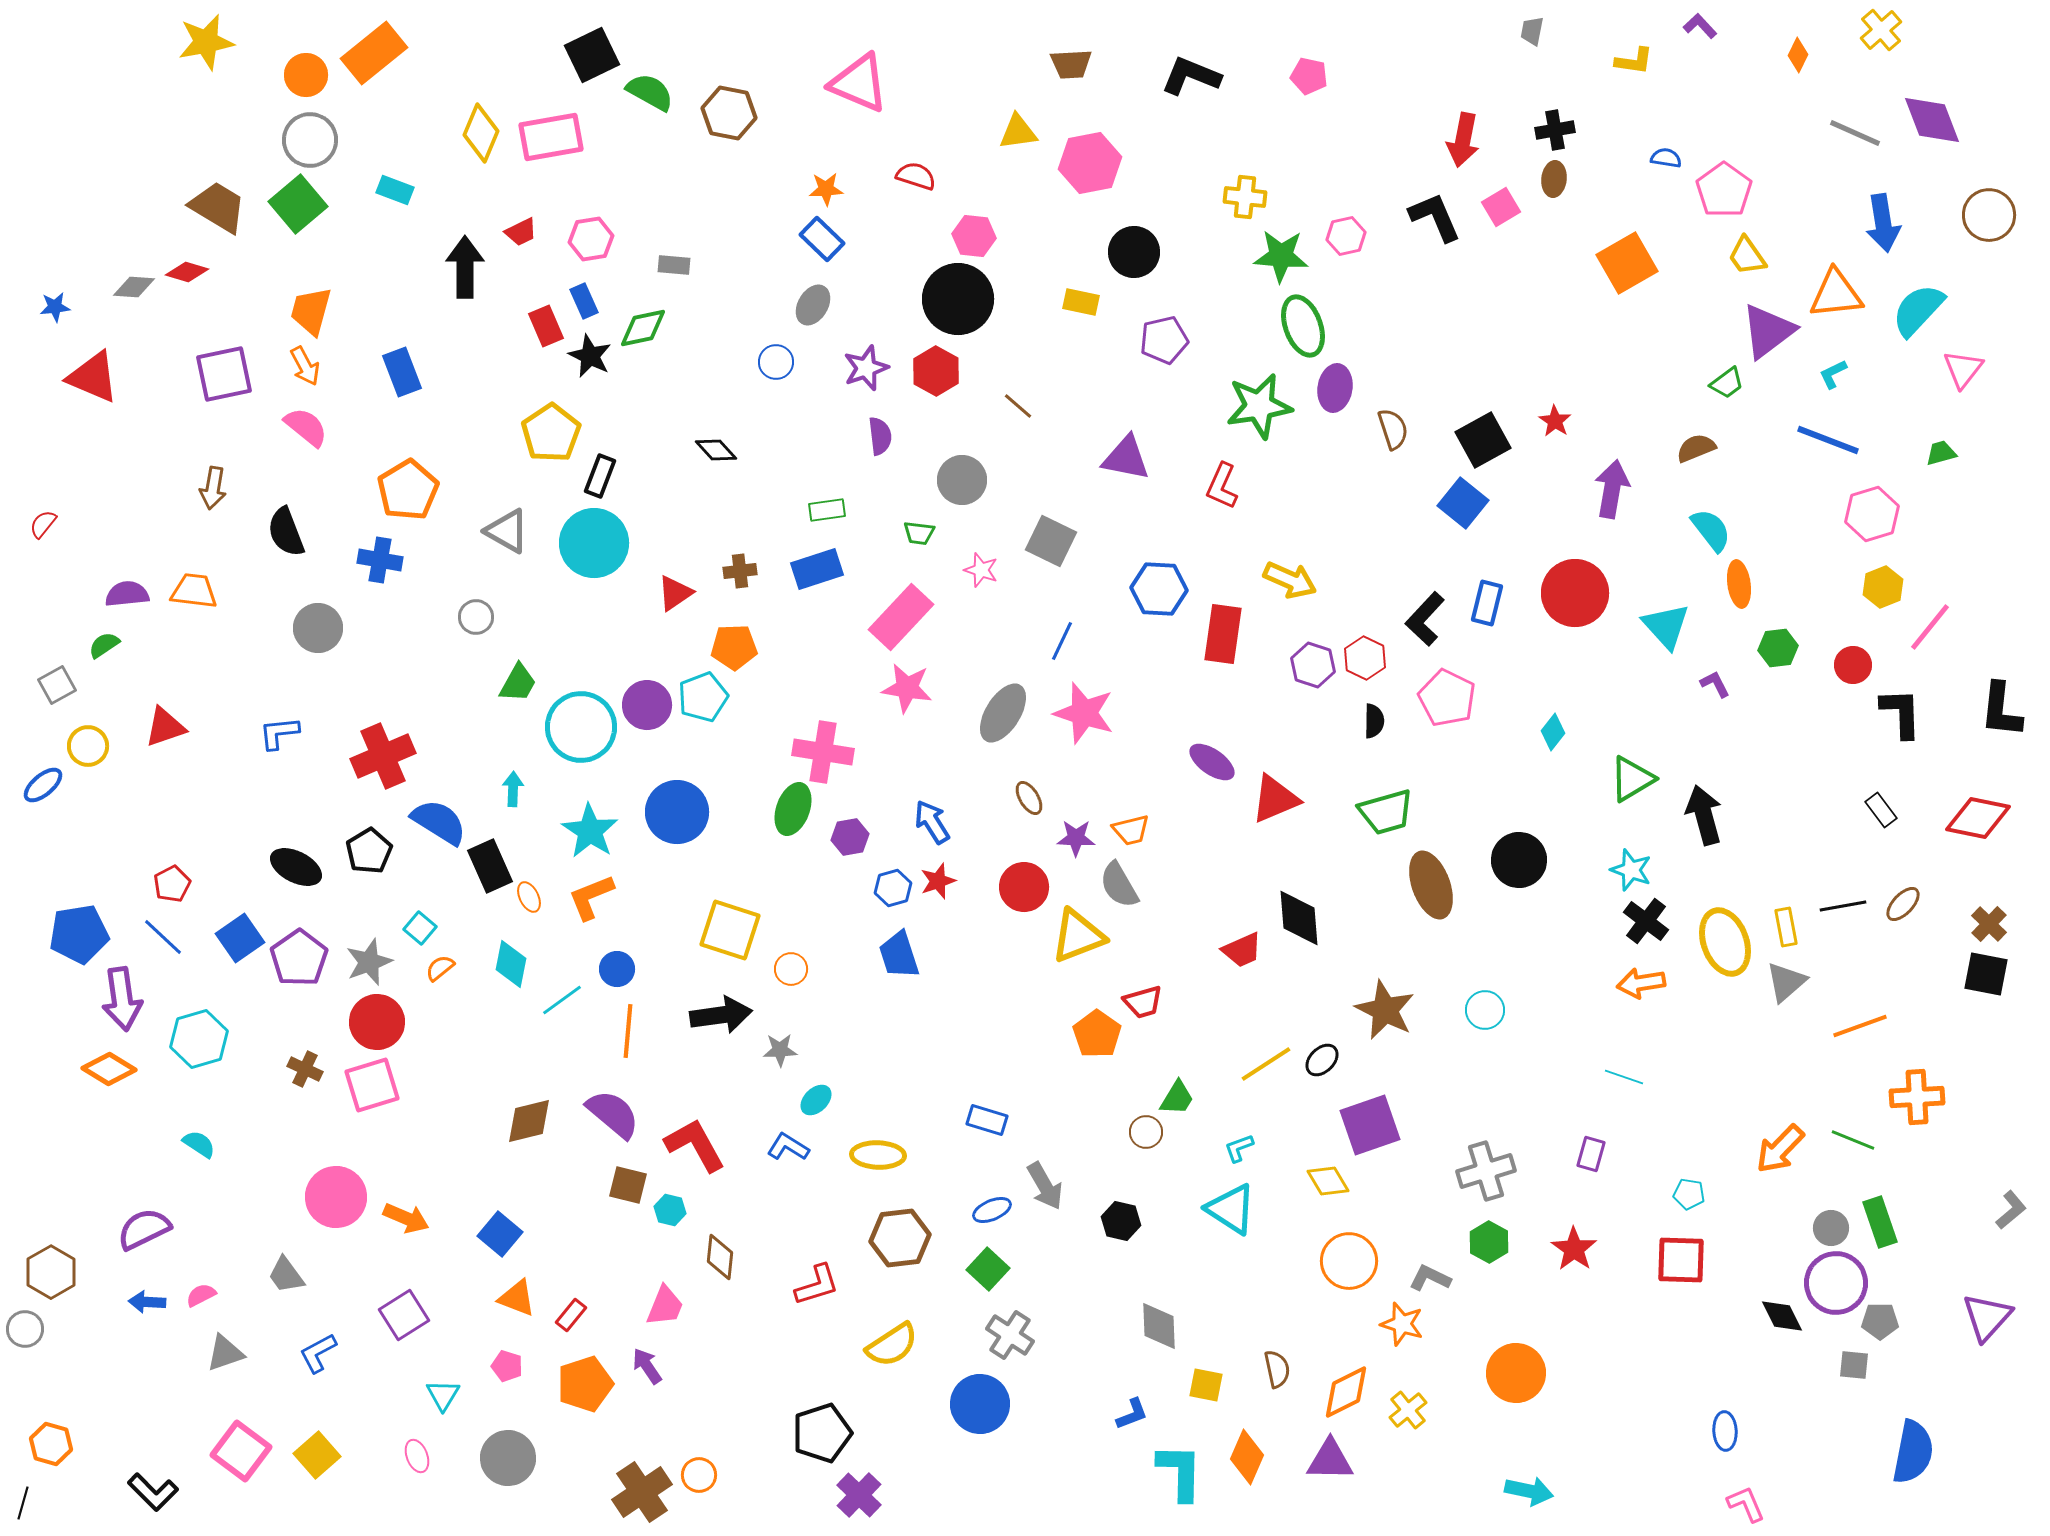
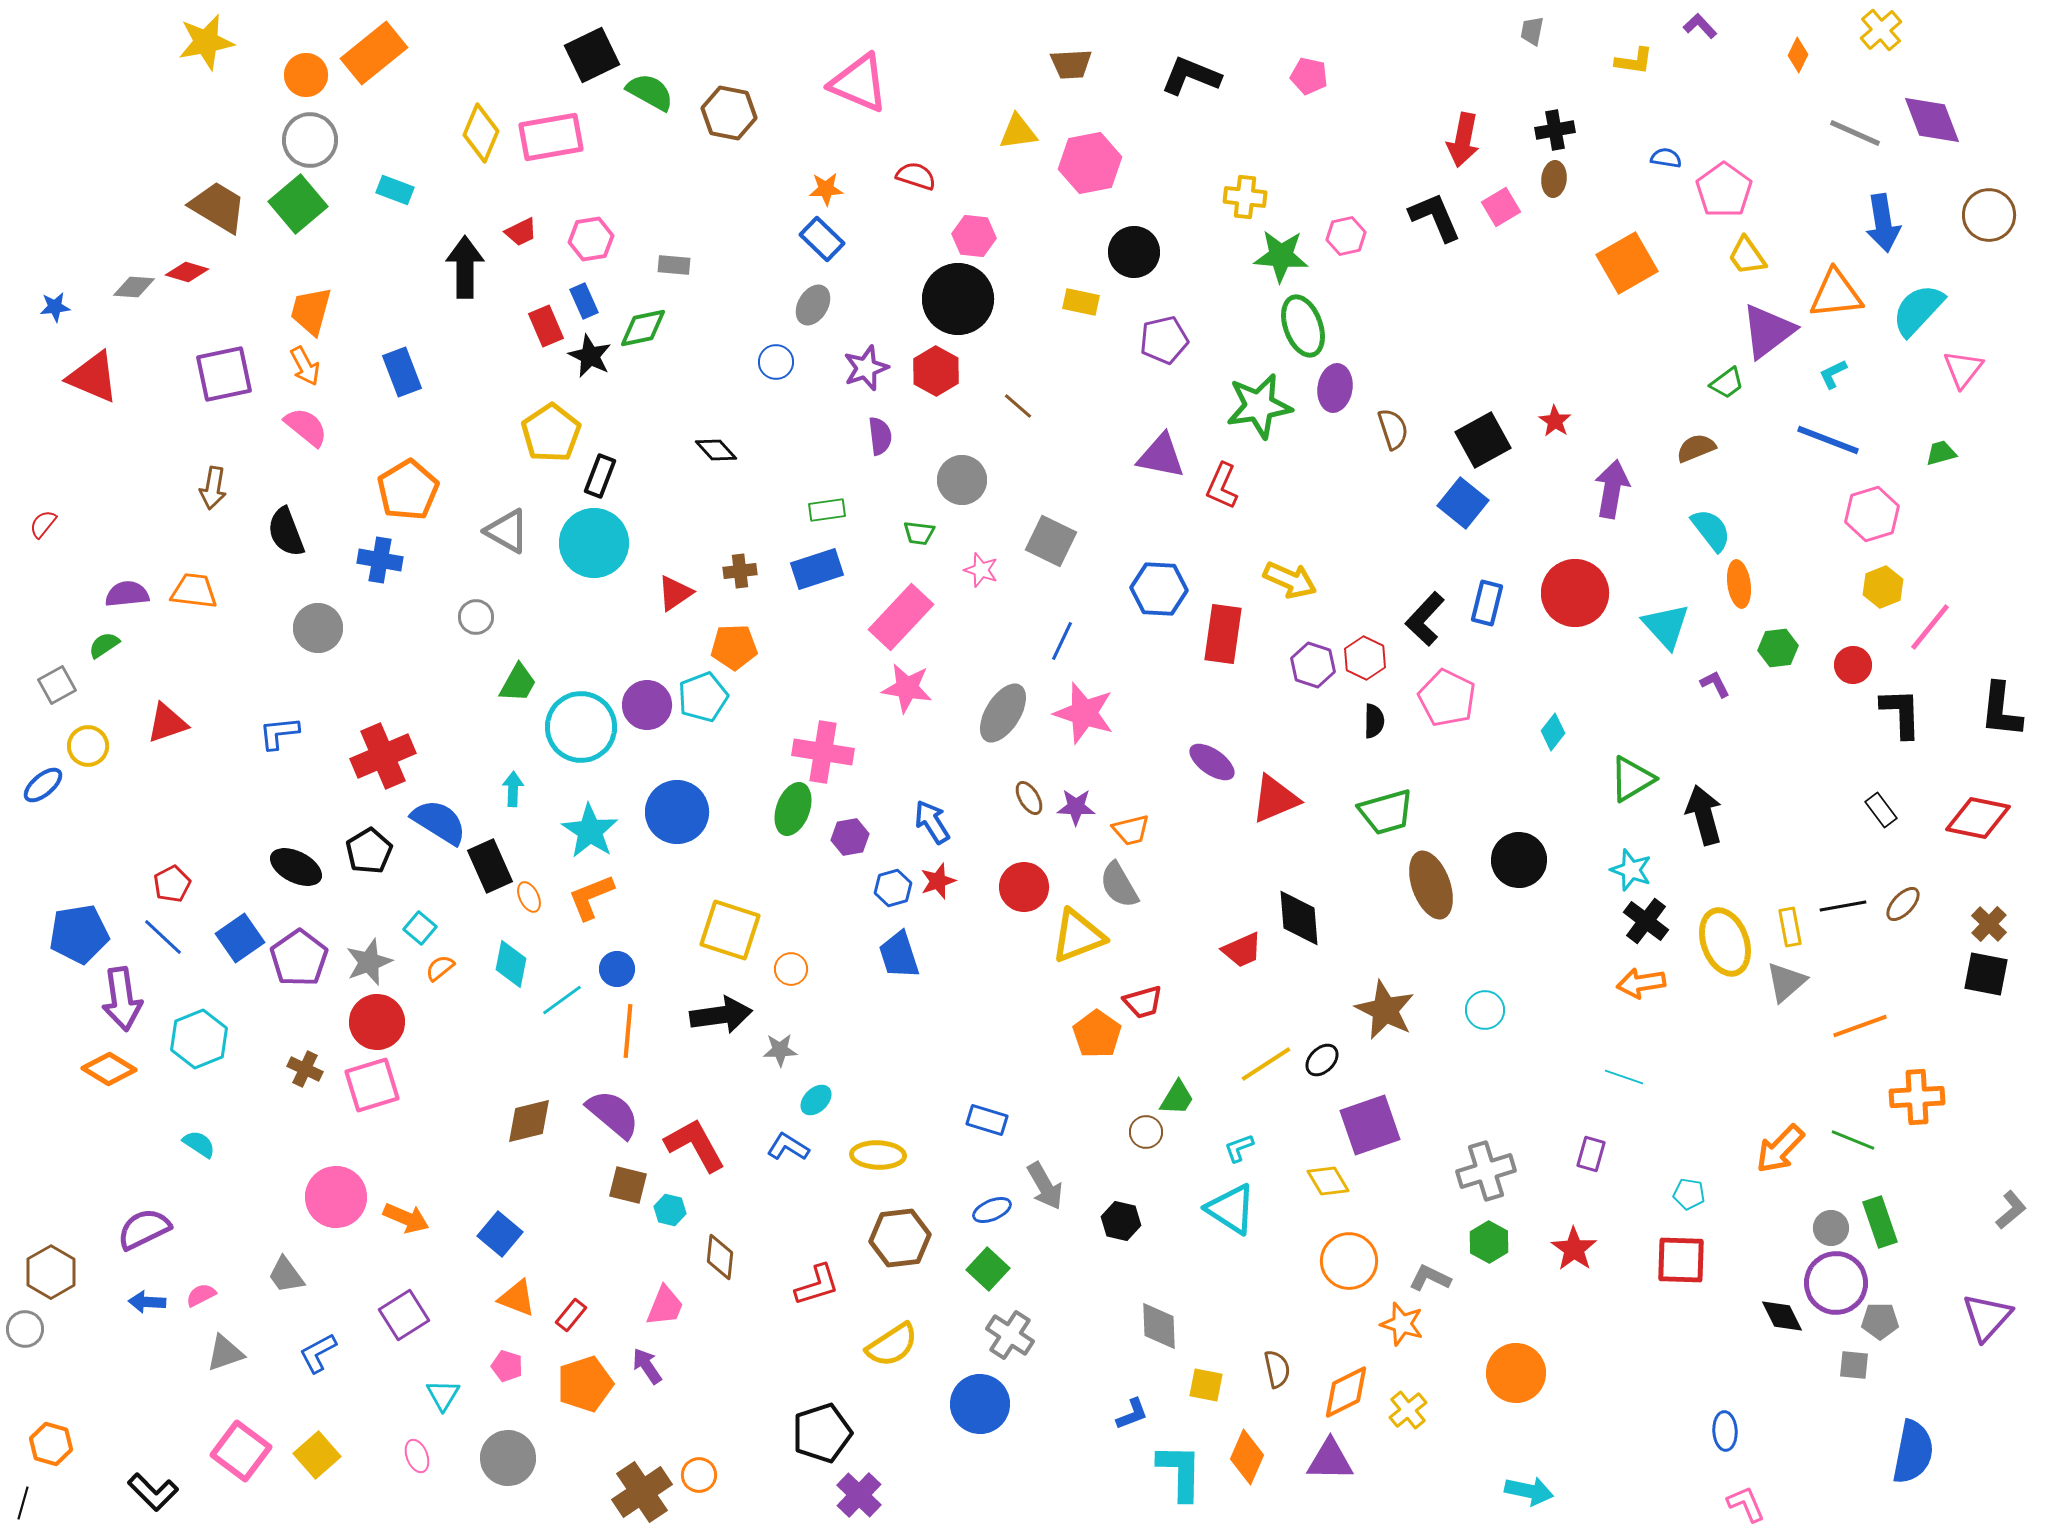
purple triangle at (1126, 458): moved 35 px right, 2 px up
red triangle at (165, 727): moved 2 px right, 4 px up
purple star at (1076, 838): moved 31 px up
yellow rectangle at (1786, 927): moved 4 px right
cyan hexagon at (199, 1039): rotated 6 degrees counterclockwise
